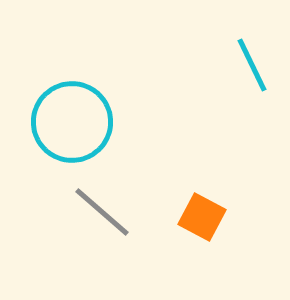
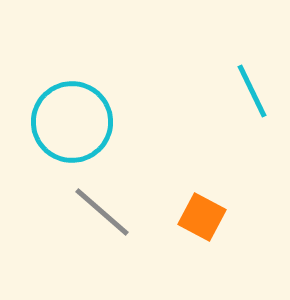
cyan line: moved 26 px down
